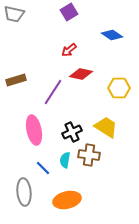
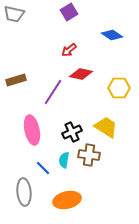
pink ellipse: moved 2 px left
cyan semicircle: moved 1 px left
